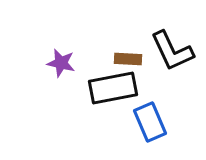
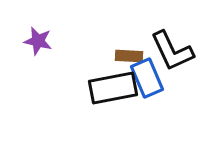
brown rectangle: moved 1 px right, 3 px up
purple star: moved 23 px left, 22 px up
blue rectangle: moved 3 px left, 44 px up
